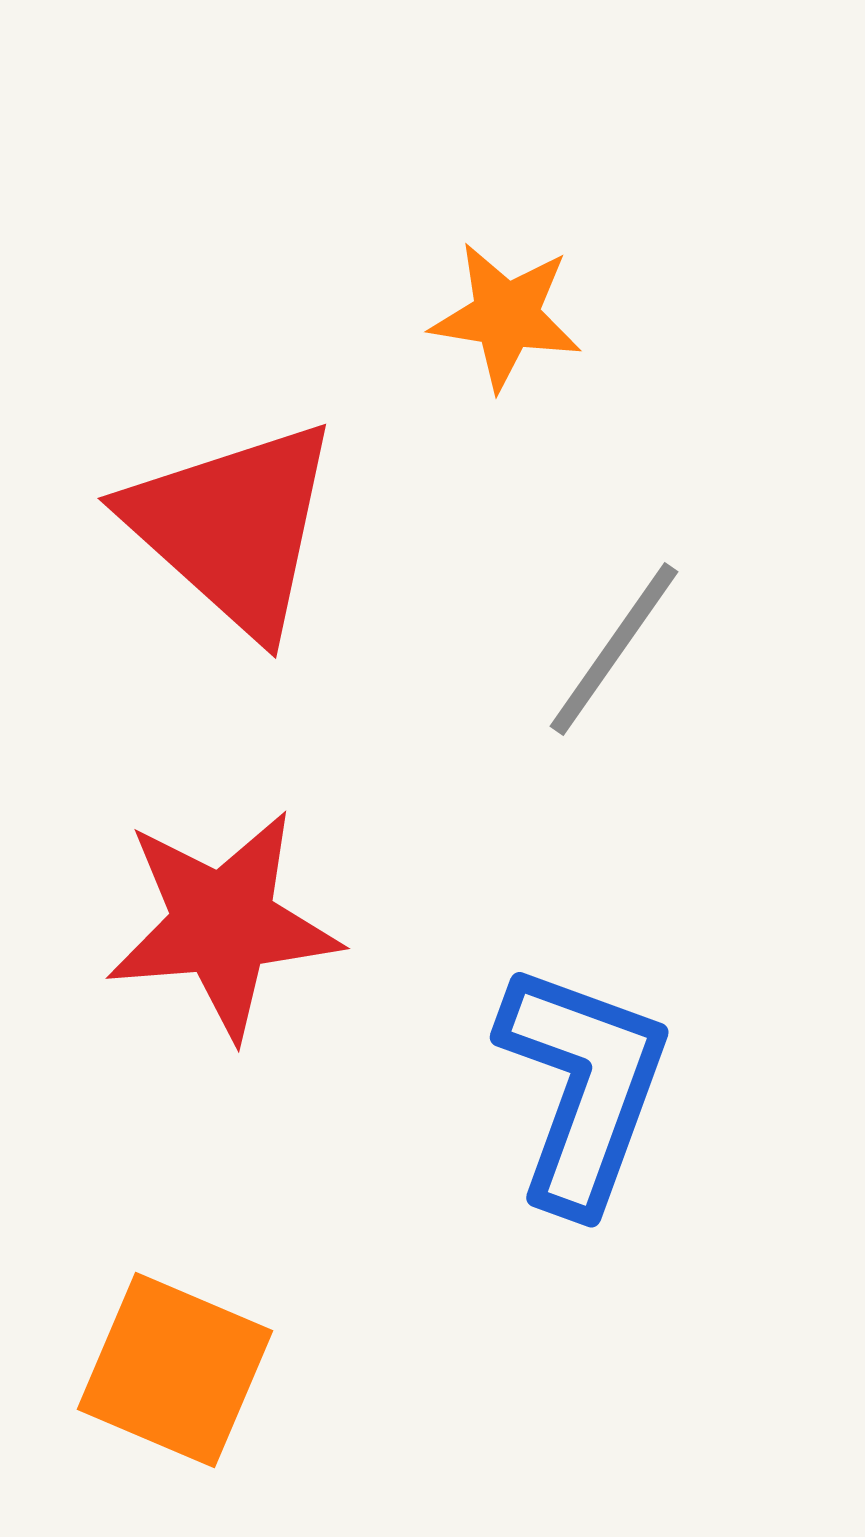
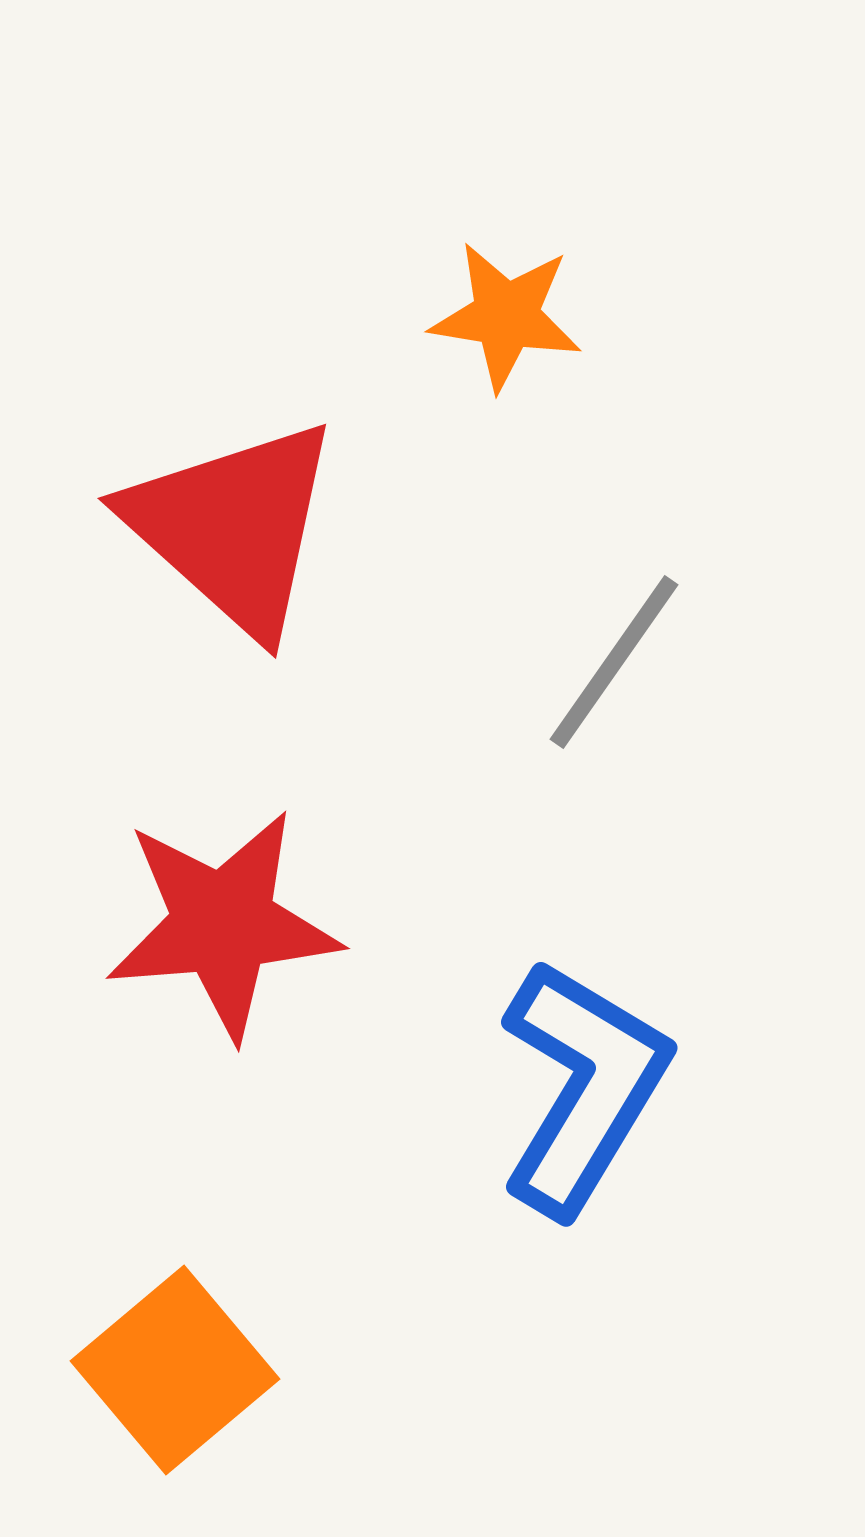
gray line: moved 13 px down
blue L-shape: rotated 11 degrees clockwise
orange square: rotated 27 degrees clockwise
